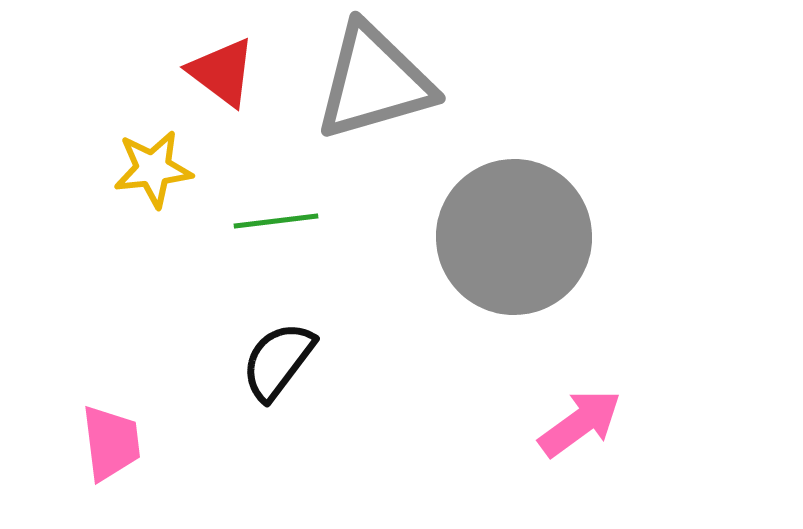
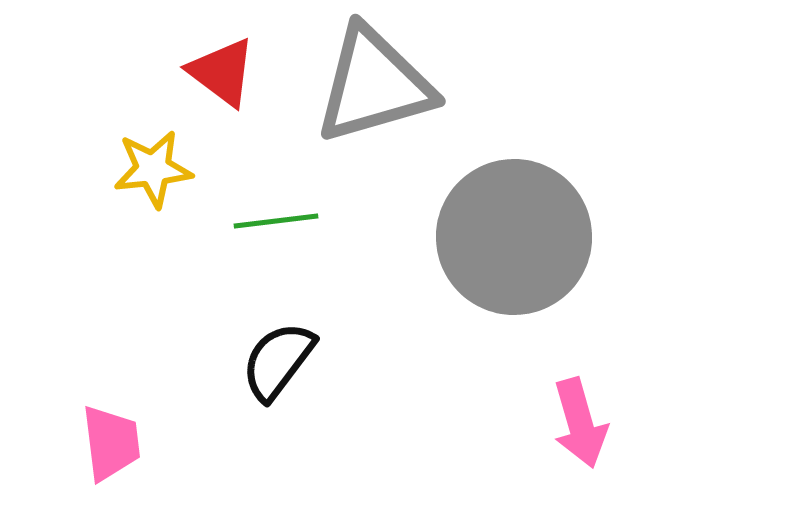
gray triangle: moved 3 px down
pink arrow: rotated 110 degrees clockwise
